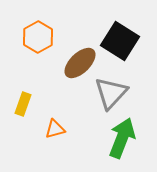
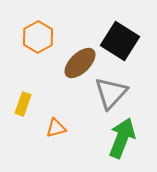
orange triangle: moved 1 px right, 1 px up
